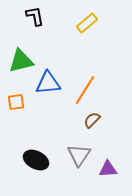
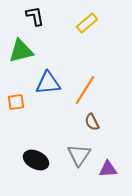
green triangle: moved 10 px up
brown semicircle: moved 2 px down; rotated 72 degrees counterclockwise
